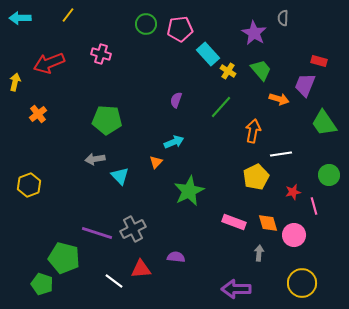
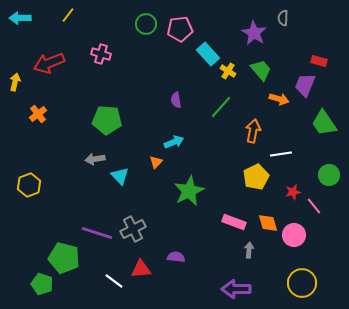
purple semicircle at (176, 100): rotated 28 degrees counterclockwise
pink line at (314, 206): rotated 24 degrees counterclockwise
gray arrow at (259, 253): moved 10 px left, 3 px up
